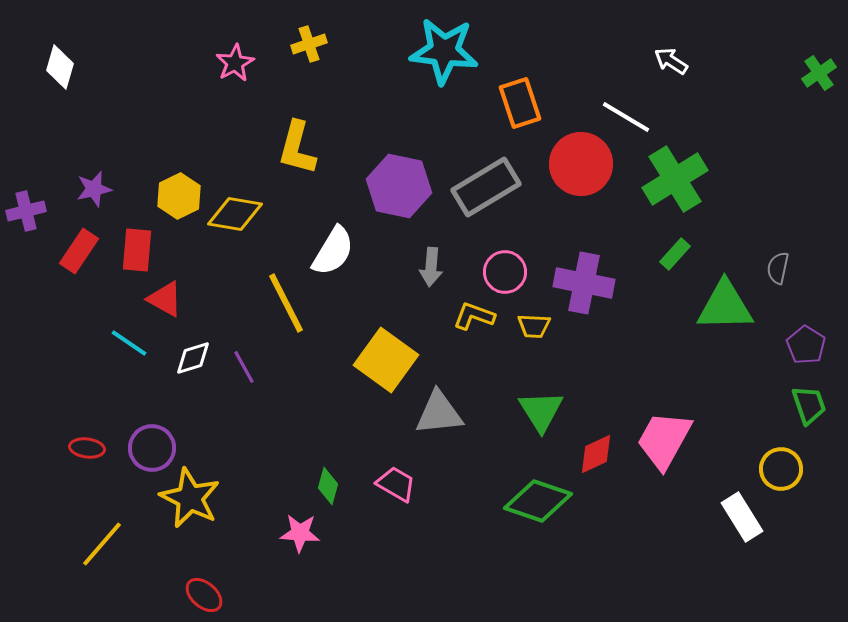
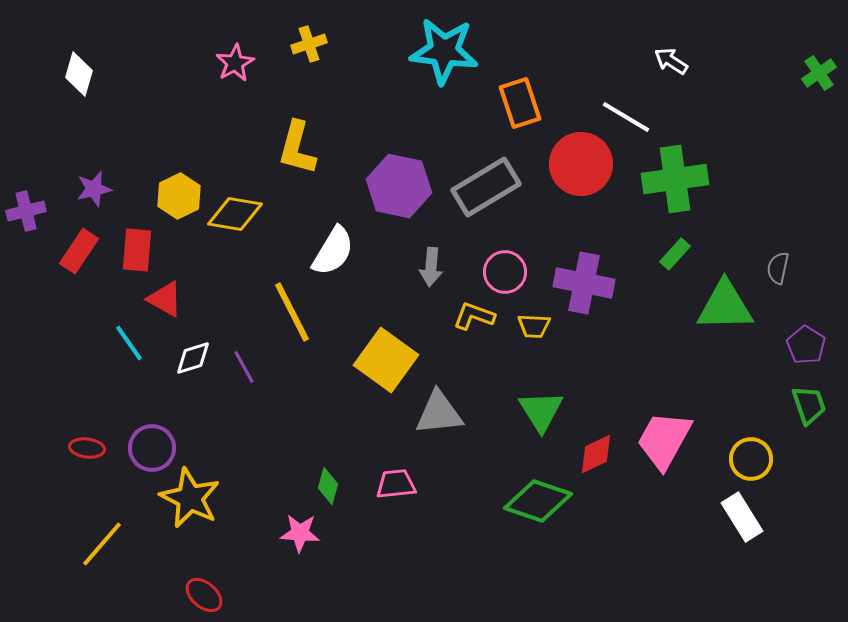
white diamond at (60, 67): moved 19 px right, 7 px down
green cross at (675, 179): rotated 24 degrees clockwise
yellow line at (286, 303): moved 6 px right, 9 px down
cyan line at (129, 343): rotated 21 degrees clockwise
yellow circle at (781, 469): moved 30 px left, 10 px up
pink trapezoid at (396, 484): rotated 36 degrees counterclockwise
